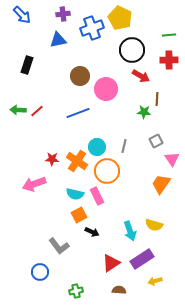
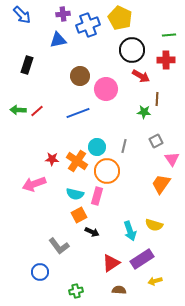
blue cross: moved 4 px left, 3 px up
red cross: moved 3 px left
pink rectangle: rotated 42 degrees clockwise
